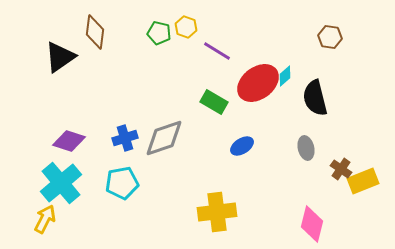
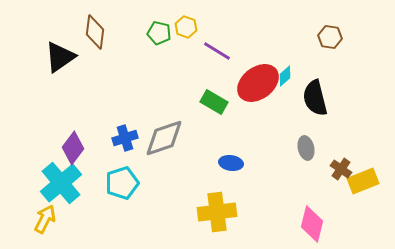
purple diamond: moved 4 px right, 7 px down; rotated 72 degrees counterclockwise
blue ellipse: moved 11 px left, 17 px down; rotated 40 degrees clockwise
cyan pentagon: rotated 8 degrees counterclockwise
